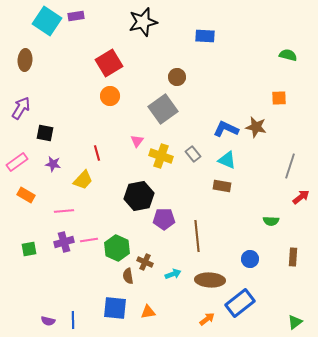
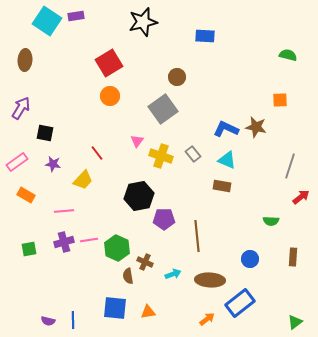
orange square at (279, 98): moved 1 px right, 2 px down
red line at (97, 153): rotated 21 degrees counterclockwise
